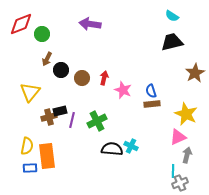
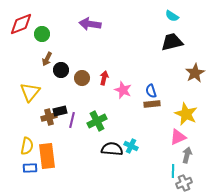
gray cross: moved 4 px right
